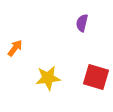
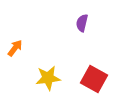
red square: moved 2 px left, 2 px down; rotated 12 degrees clockwise
